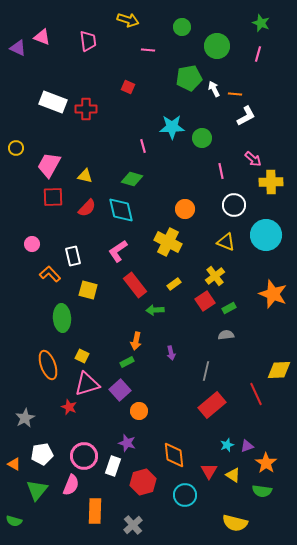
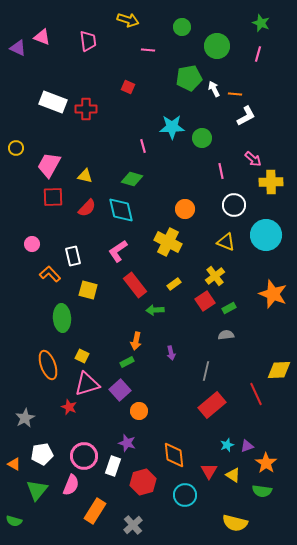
orange rectangle at (95, 511): rotated 30 degrees clockwise
